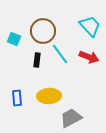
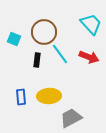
cyan trapezoid: moved 1 px right, 2 px up
brown circle: moved 1 px right, 1 px down
blue rectangle: moved 4 px right, 1 px up
